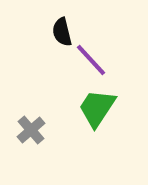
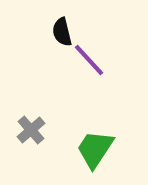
purple line: moved 2 px left
green trapezoid: moved 2 px left, 41 px down
